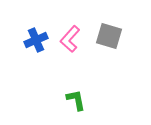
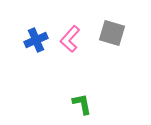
gray square: moved 3 px right, 3 px up
green L-shape: moved 6 px right, 4 px down
